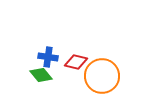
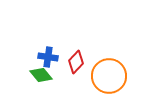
red diamond: rotated 60 degrees counterclockwise
orange circle: moved 7 px right
